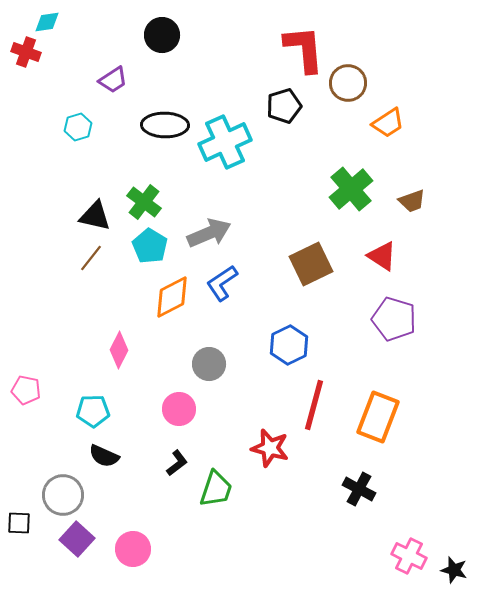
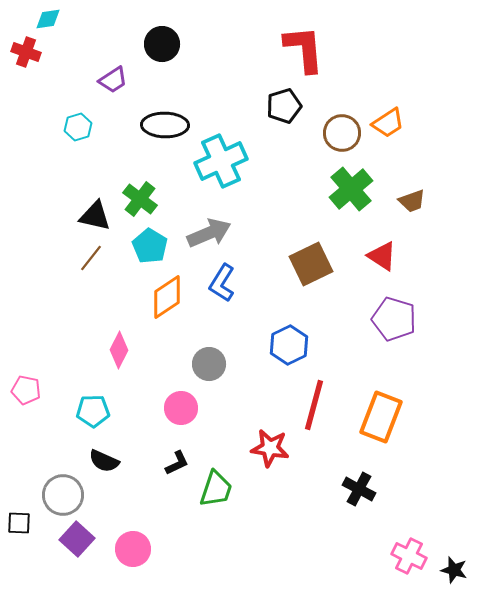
cyan diamond at (47, 22): moved 1 px right, 3 px up
black circle at (162, 35): moved 9 px down
brown circle at (348, 83): moved 6 px left, 50 px down
cyan cross at (225, 142): moved 4 px left, 19 px down
green cross at (144, 202): moved 4 px left, 3 px up
blue L-shape at (222, 283): rotated 24 degrees counterclockwise
orange diamond at (172, 297): moved 5 px left; rotated 6 degrees counterclockwise
pink circle at (179, 409): moved 2 px right, 1 px up
orange rectangle at (378, 417): moved 3 px right
red star at (270, 448): rotated 6 degrees counterclockwise
black semicircle at (104, 456): moved 5 px down
black L-shape at (177, 463): rotated 12 degrees clockwise
